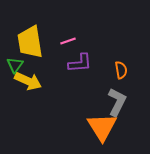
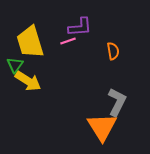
yellow trapezoid: rotated 8 degrees counterclockwise
purple L-shape: moved 36 px up
orange semicircle: moved 8 px left, 19 px up
yellow arrow: rotated 8 degrees clockwise
